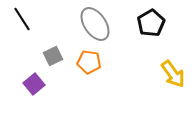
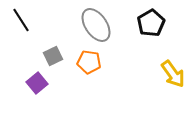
black line: moved 1 px left, 1 px down
gray ellipse: moved 1 px right, 1 px down
purple square: moved 3 px right, 1 px up
